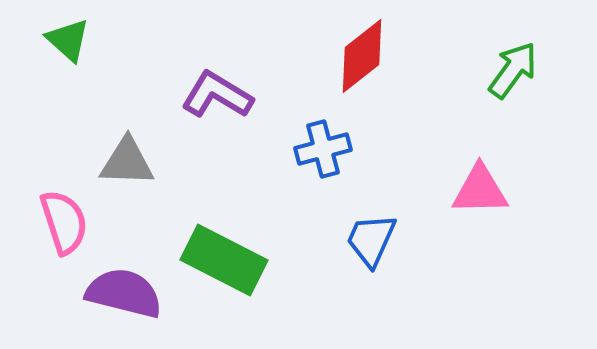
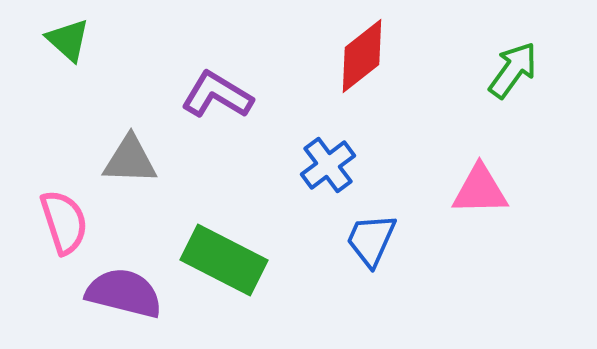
blue cross: moved 5 px right, 16 px down; rotated 22 degrees counterclockwise
gray triangle: moved 3 px right, 2 px up
